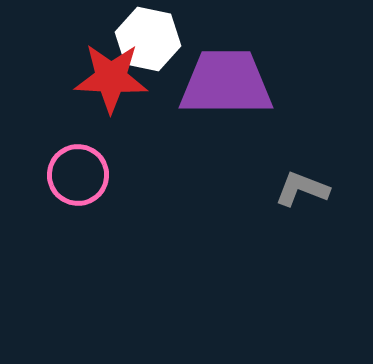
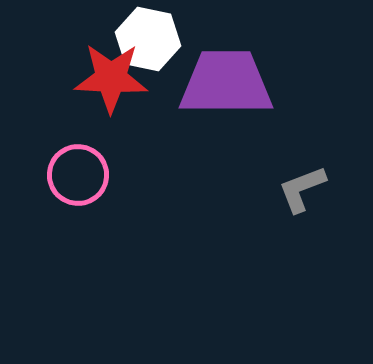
gray L-shape: rotated 42 degrees counterclockwise
